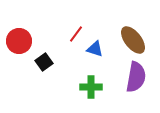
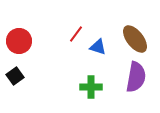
brown ellipse: moved 2 px right, 1 px up
blue triangle: moved 3 px right, 2 px up
black square: moved 29 px left, 14 px down
